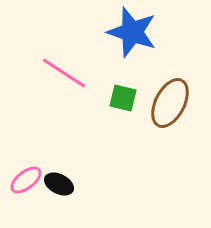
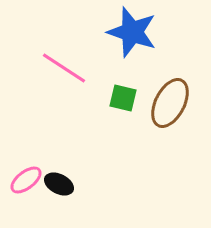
pink line: moved 5 px up
